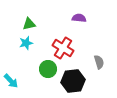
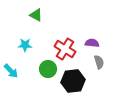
purple semicircle: moved 13 px right, 25 px down
green triangle: moved 7 px right, 9 px up; rotated 40 degrees clockwise
cyan star: moved 1 px left, 2 px down; rotated 16 degrees clockwise
red cross: moved 2 px right, 1 px down
cyan arrow: moved 10 px up
